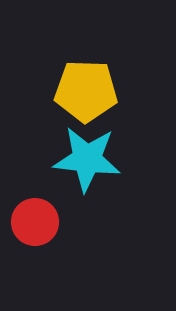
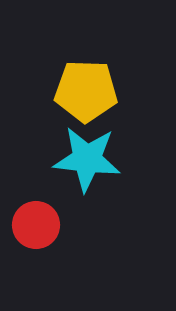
red circle: moved 1 px right, 3 px down
